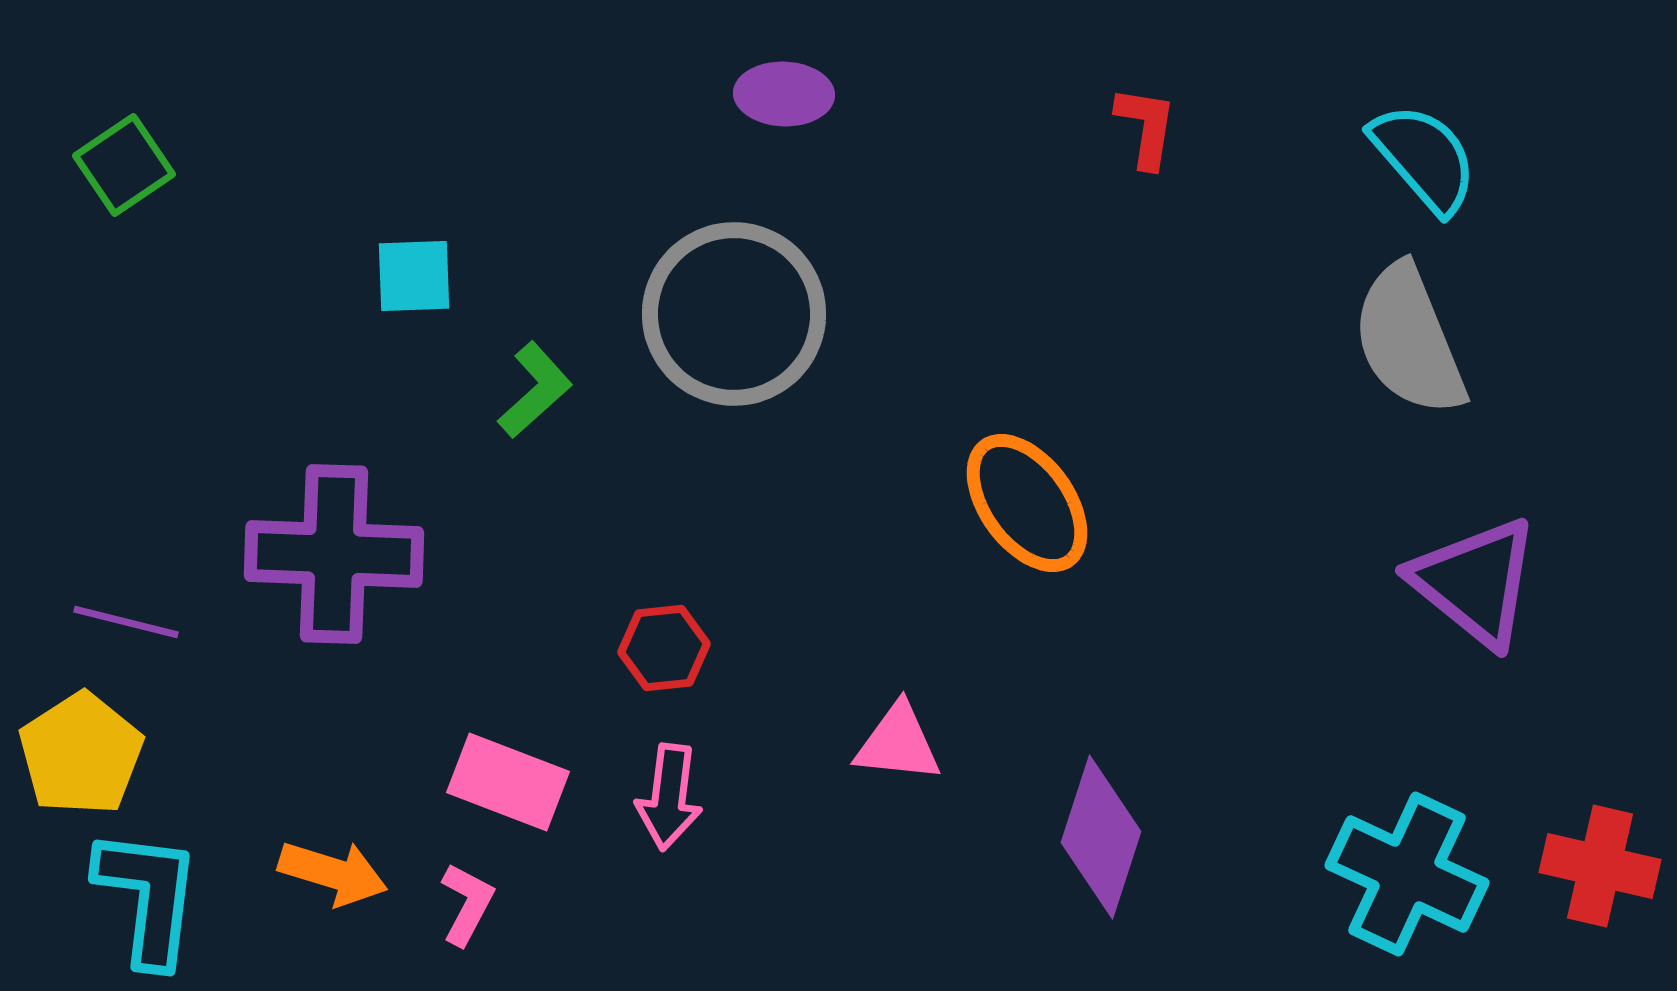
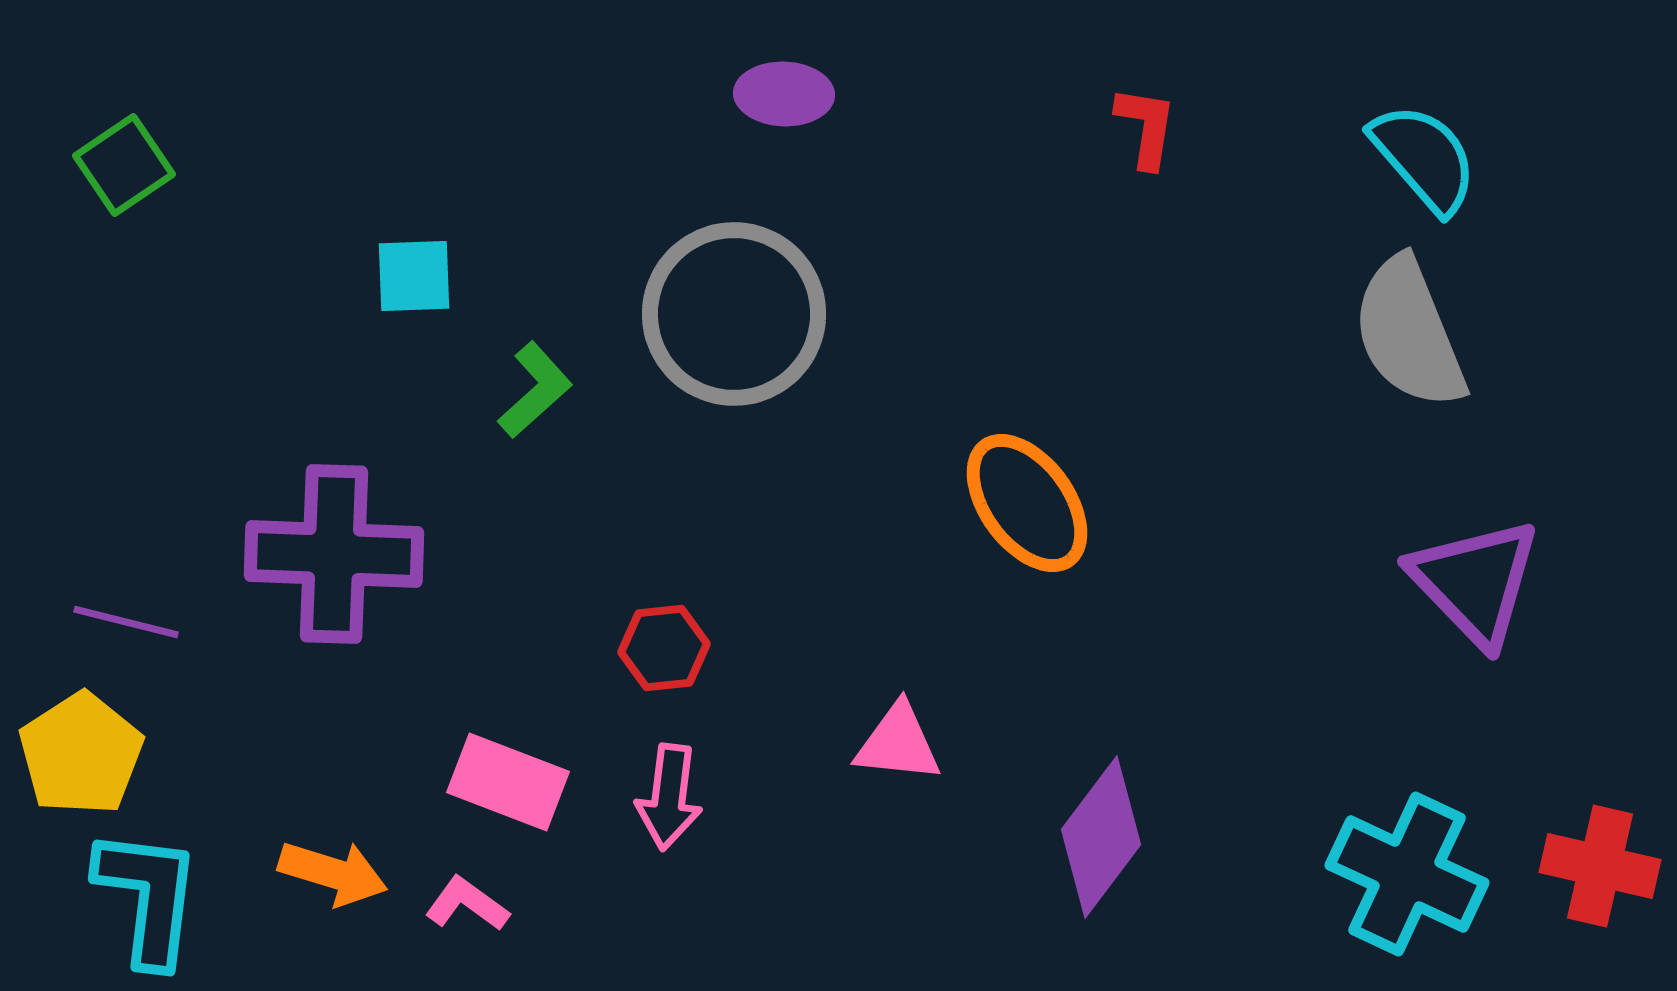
gray semicircle: moved 7 px up
purple triangle: rotated 7 degrees clockwise
purple diamond: rotated 19 degrees clockwise
pink L-shape: rotated 82 degrees counterclockwise
